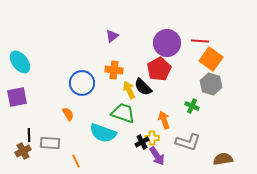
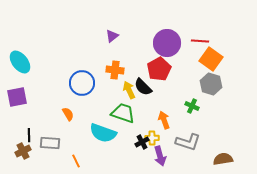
orange cross: moved 1 px right
purple arrow: moved 3 px right; rotated 18 degrees clockwise
